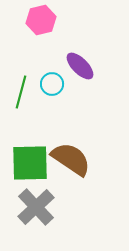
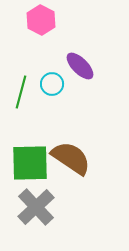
pink hexagon: rotated 20 degrees counterclockwise
brown semicircle: moved 1 px up
